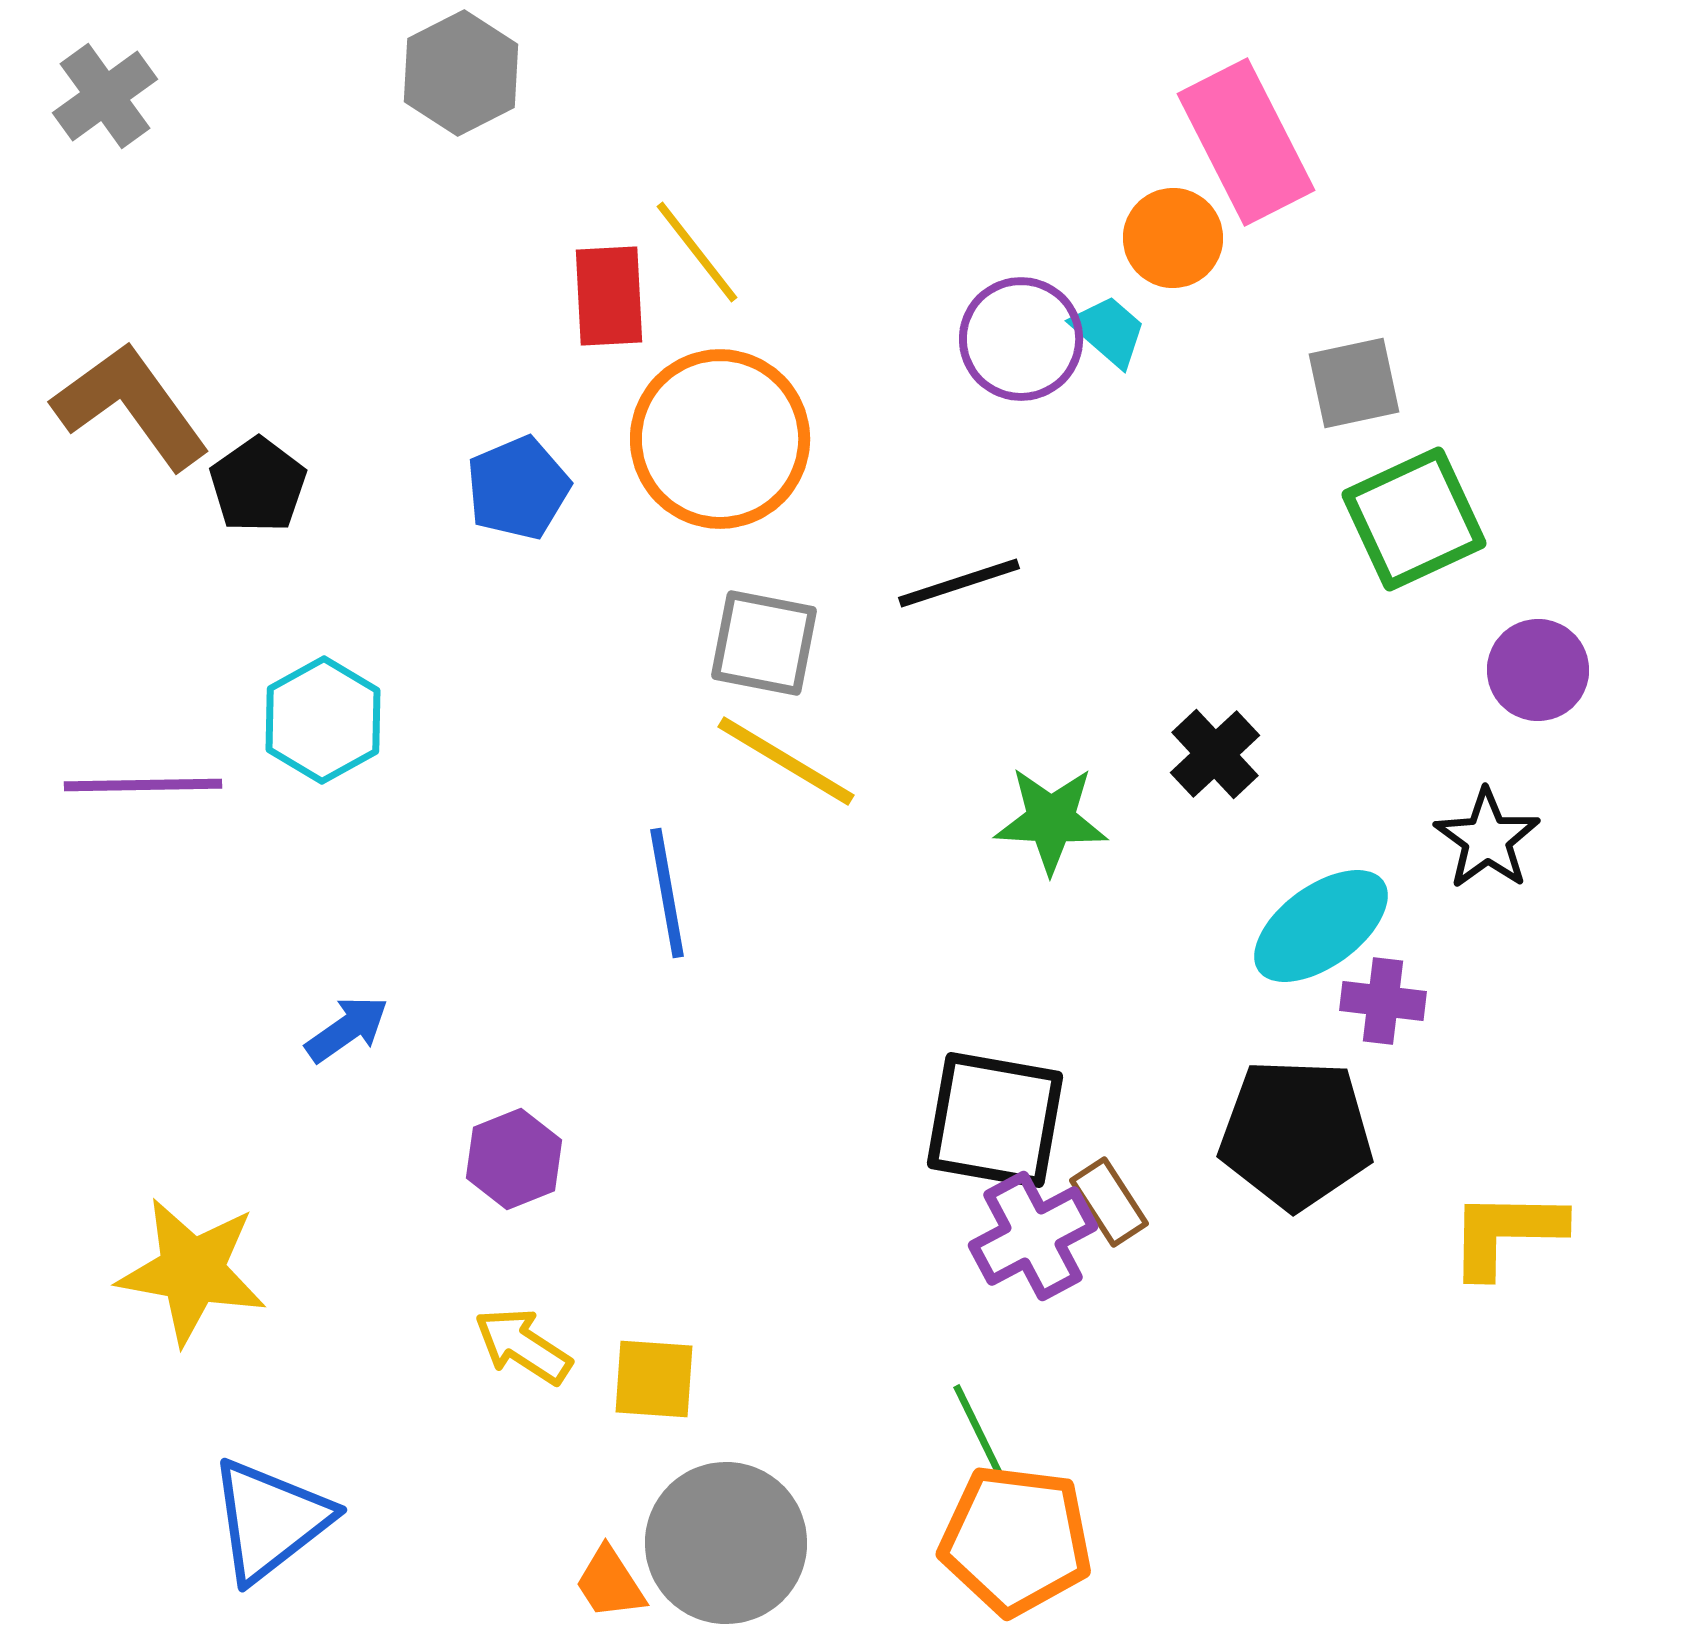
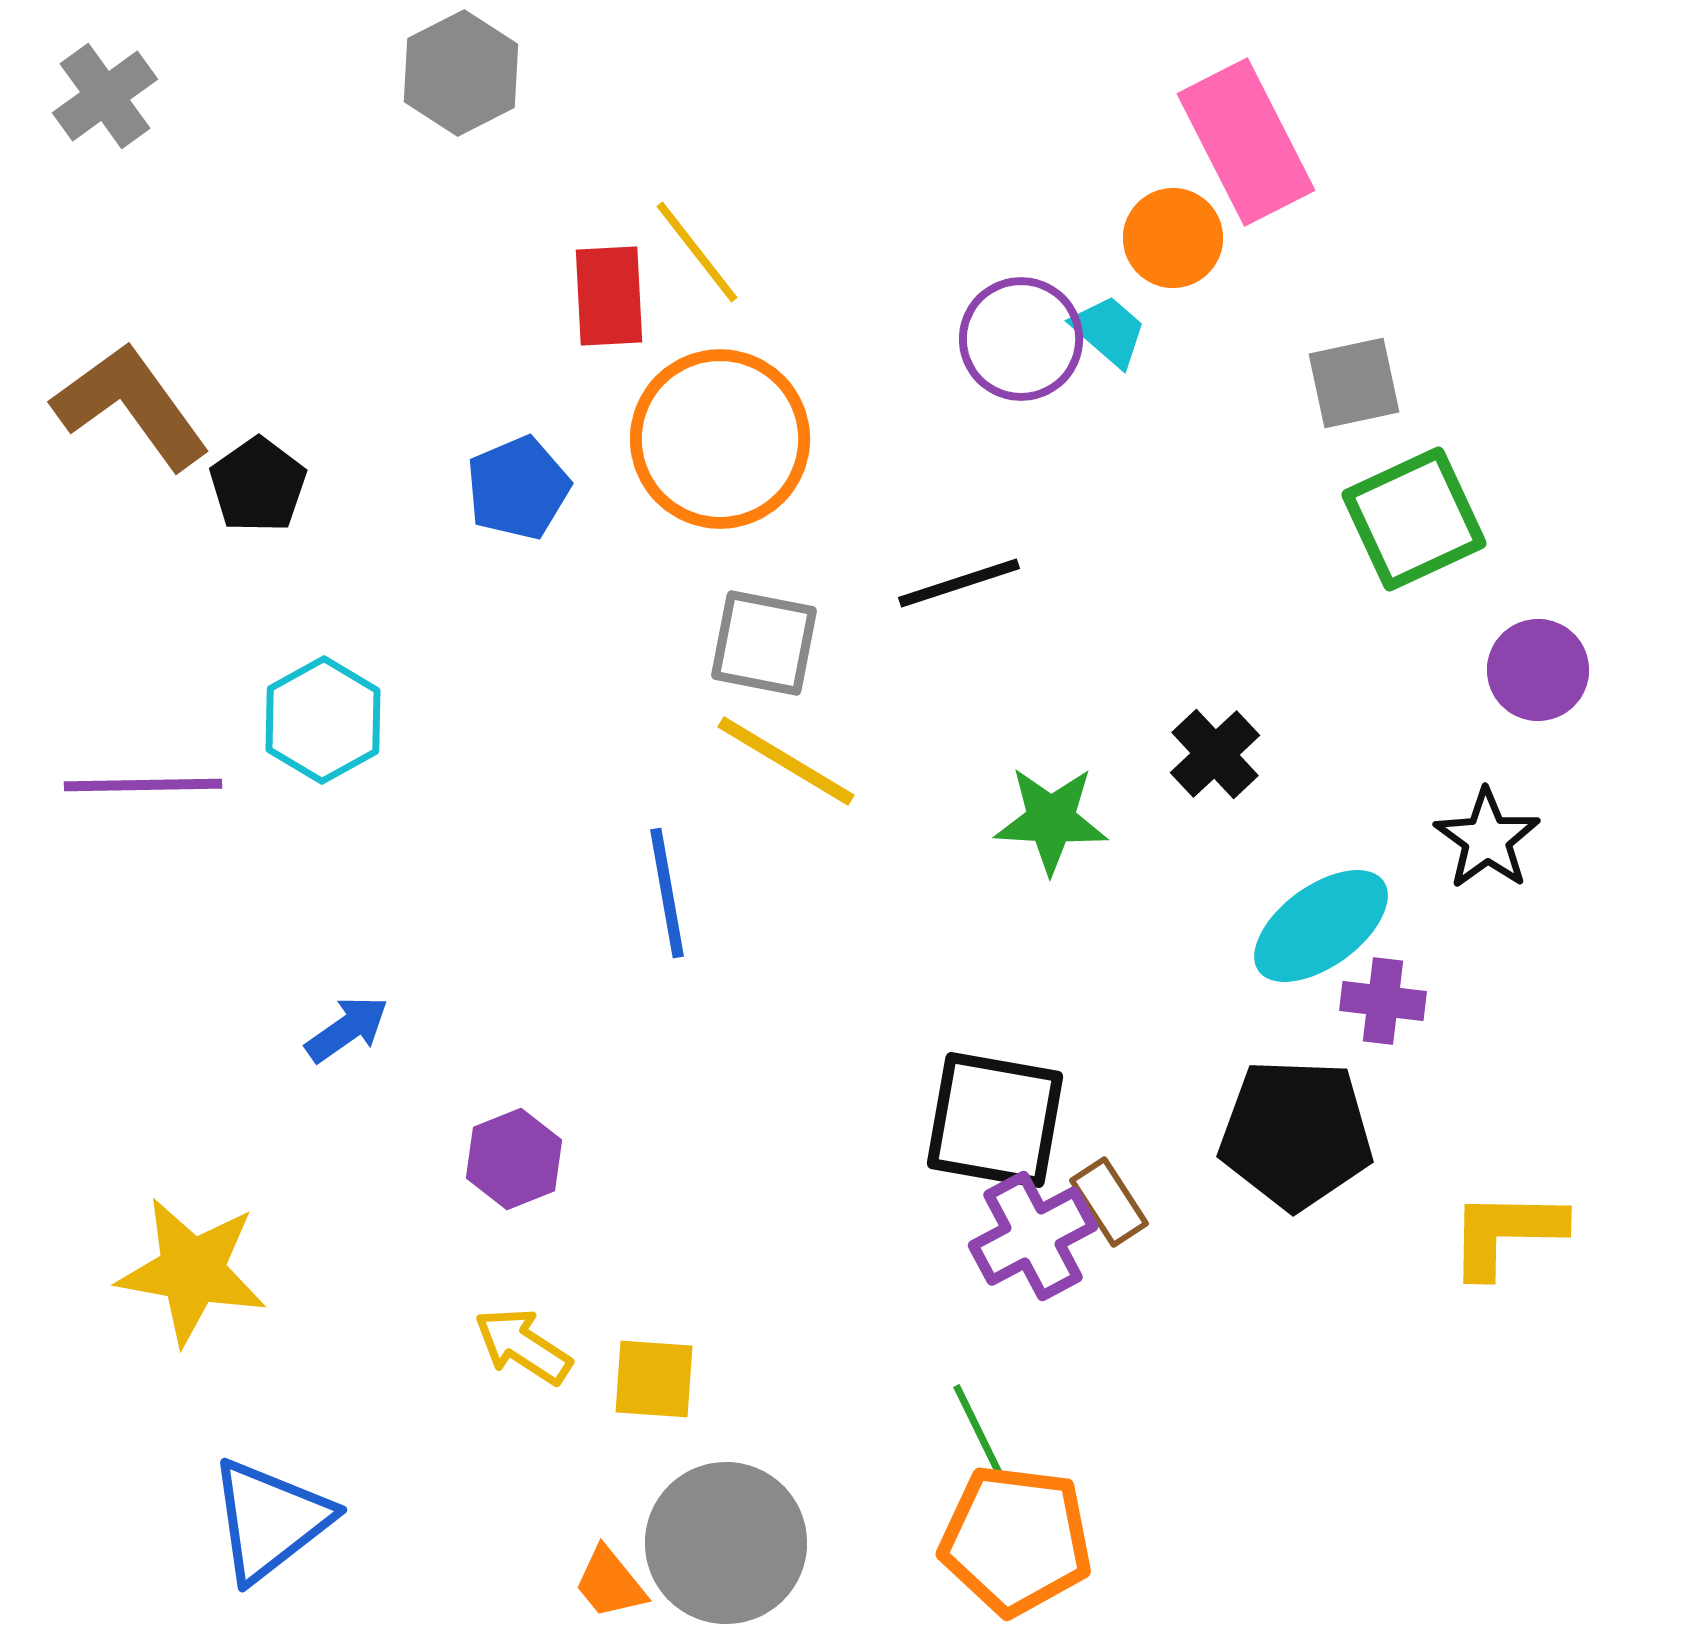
orange trapezoid at (610, 1583): rotated 6 degrees counterclockwise
